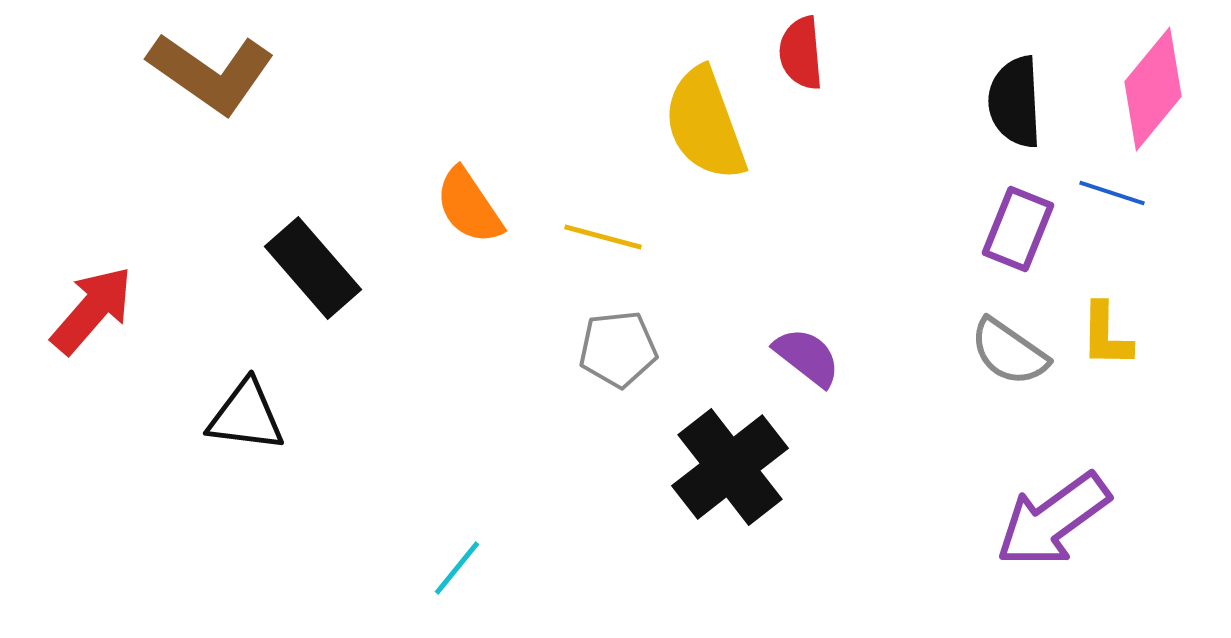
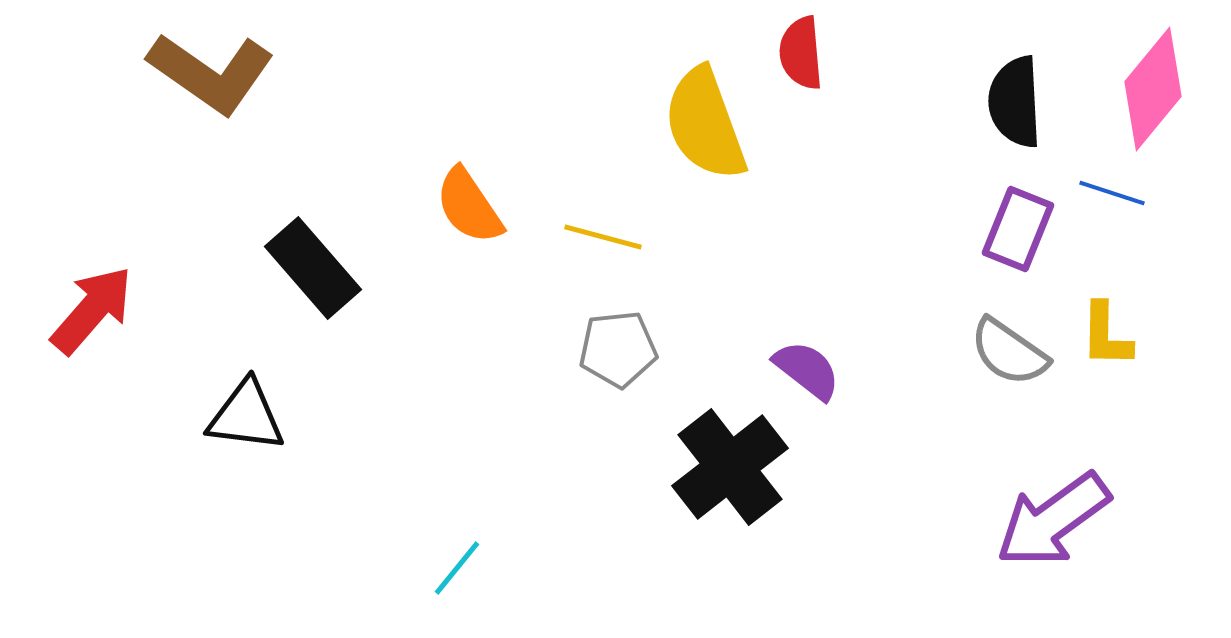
purple semicircle: moved 13 px down
